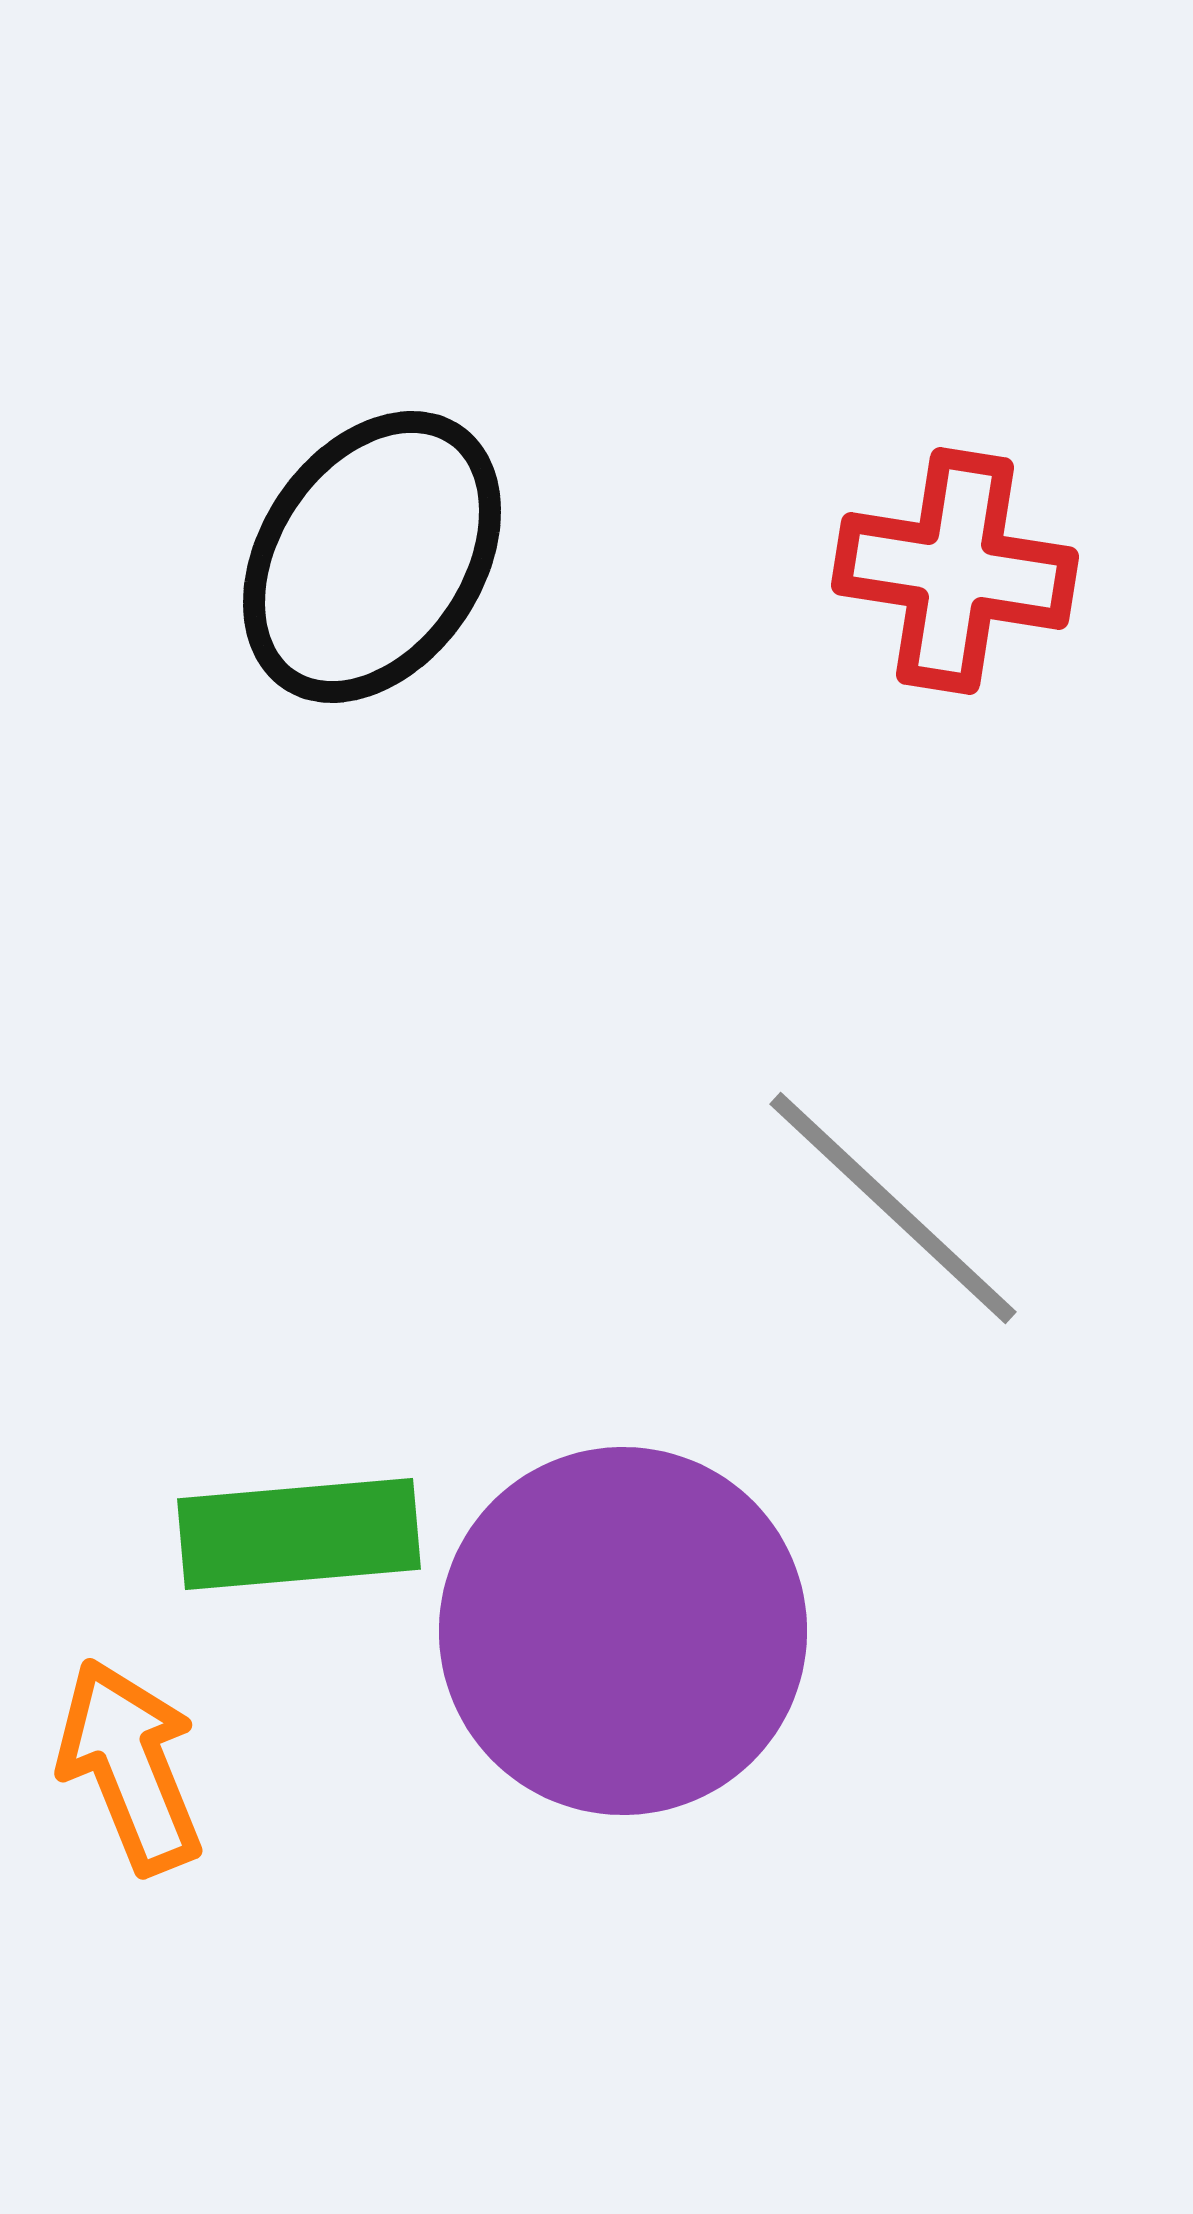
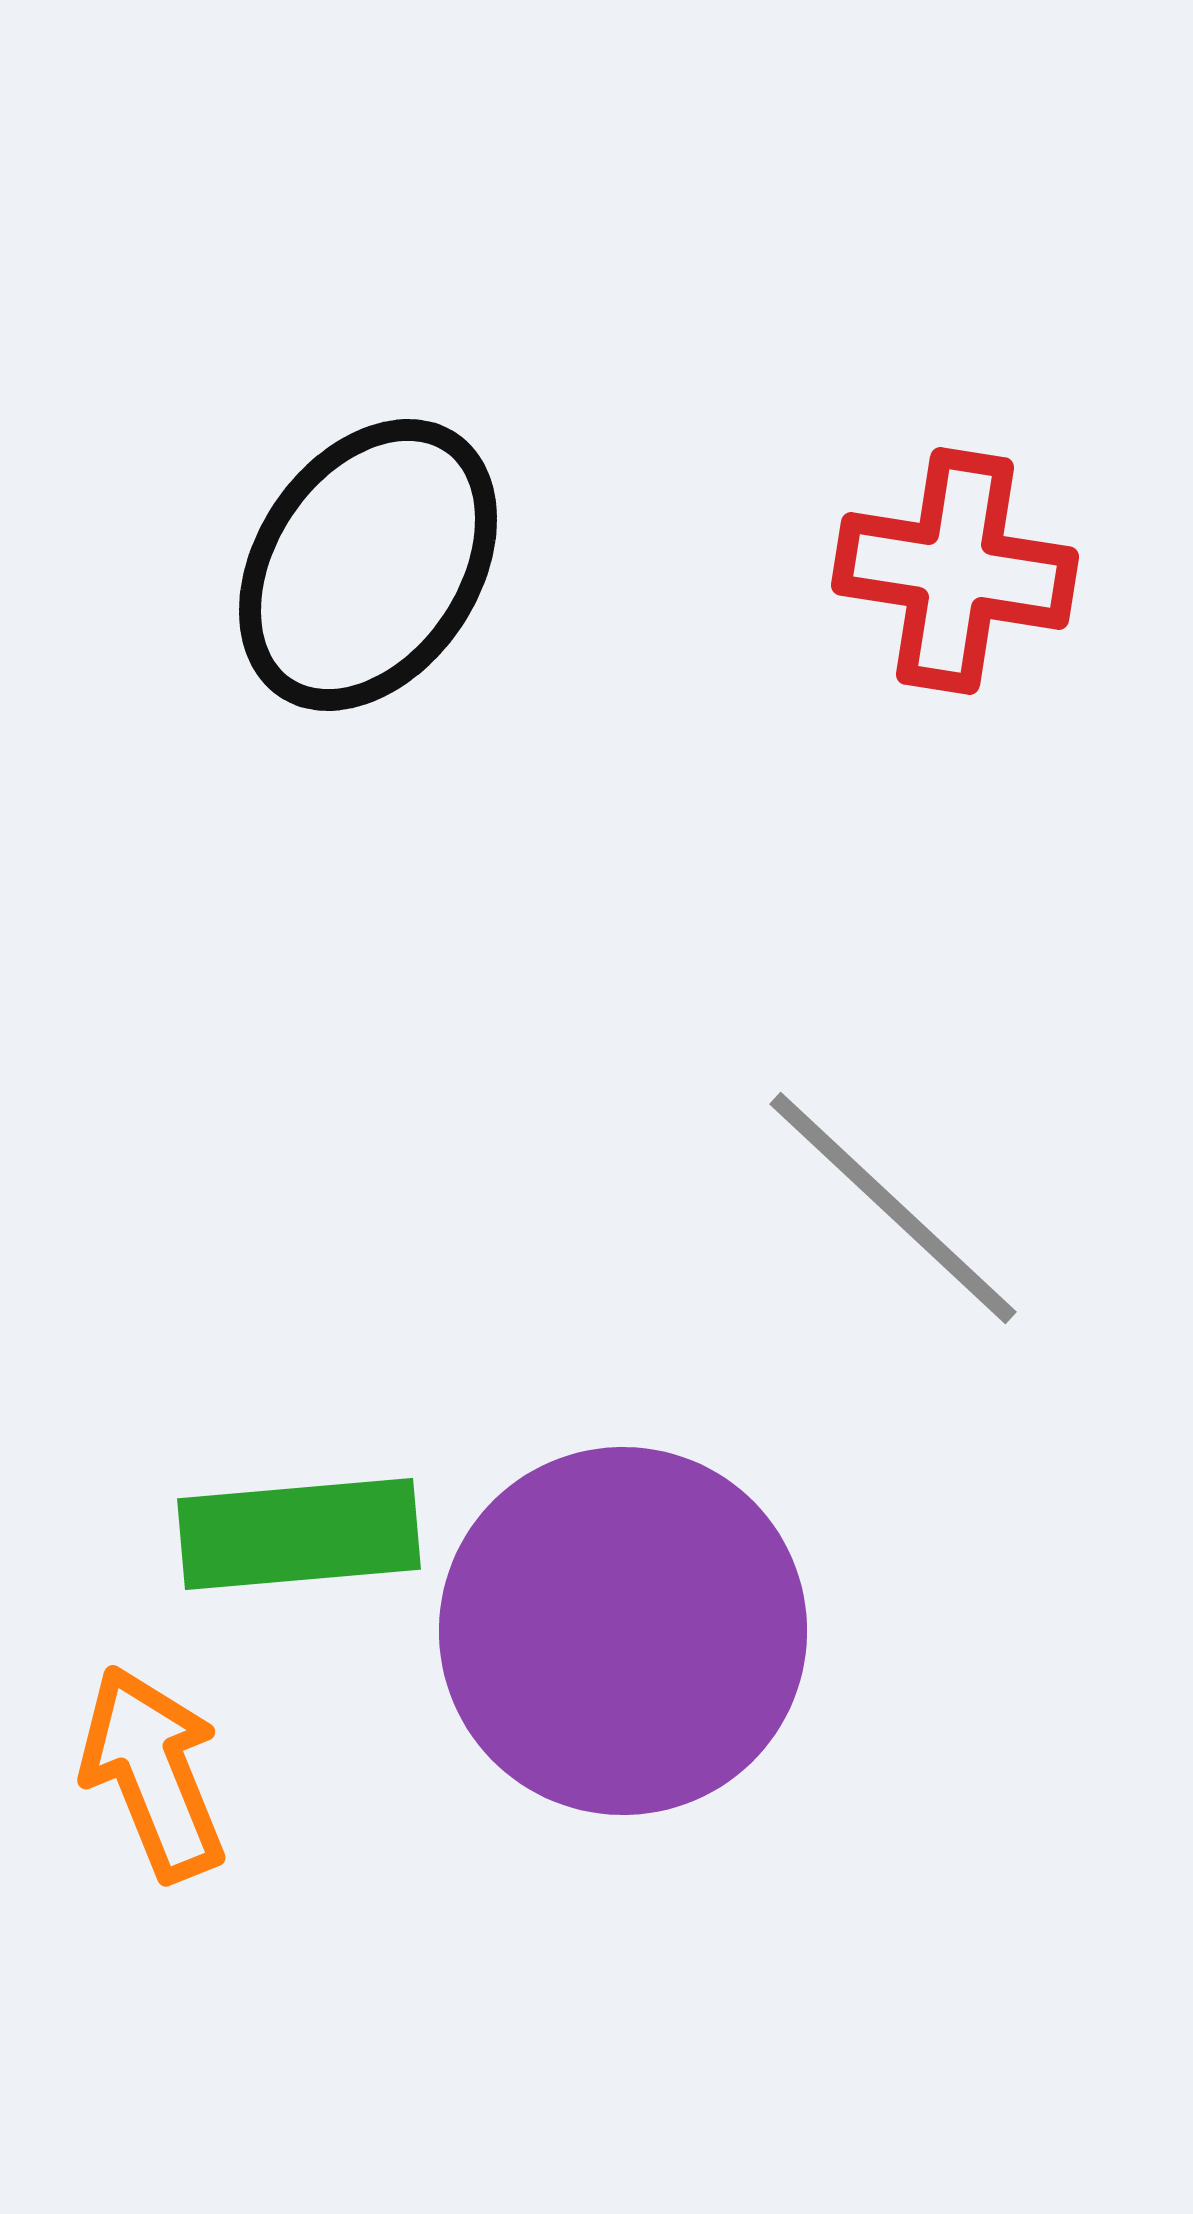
black ellipse: moved 4 px left, 8 px down
orange arrow: moved 23 px right, 7 px down
